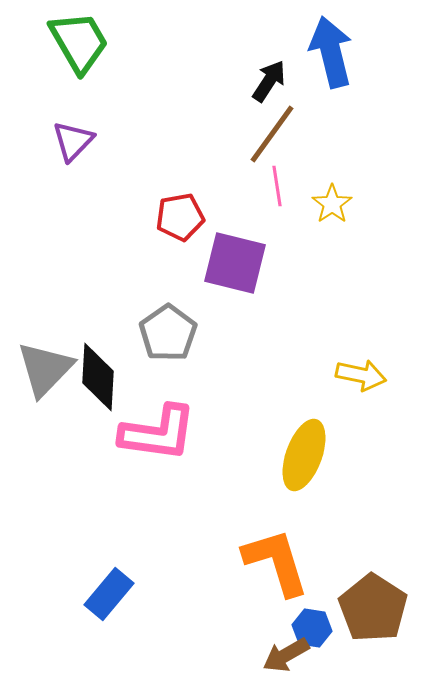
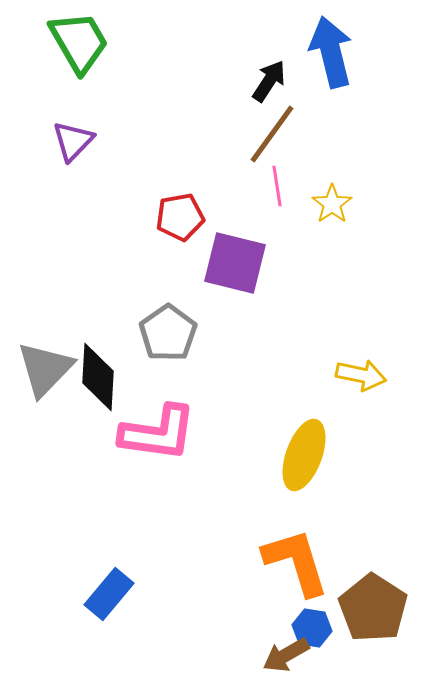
orange L-shape: moved 20 px right
